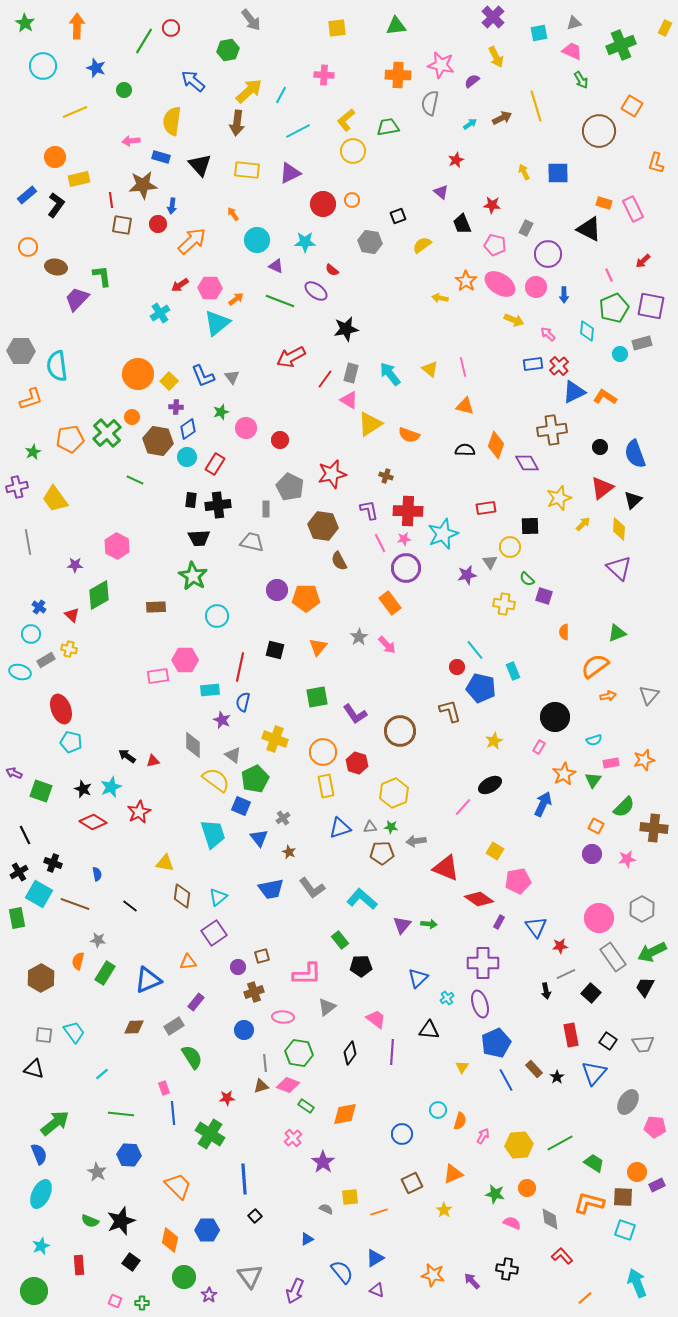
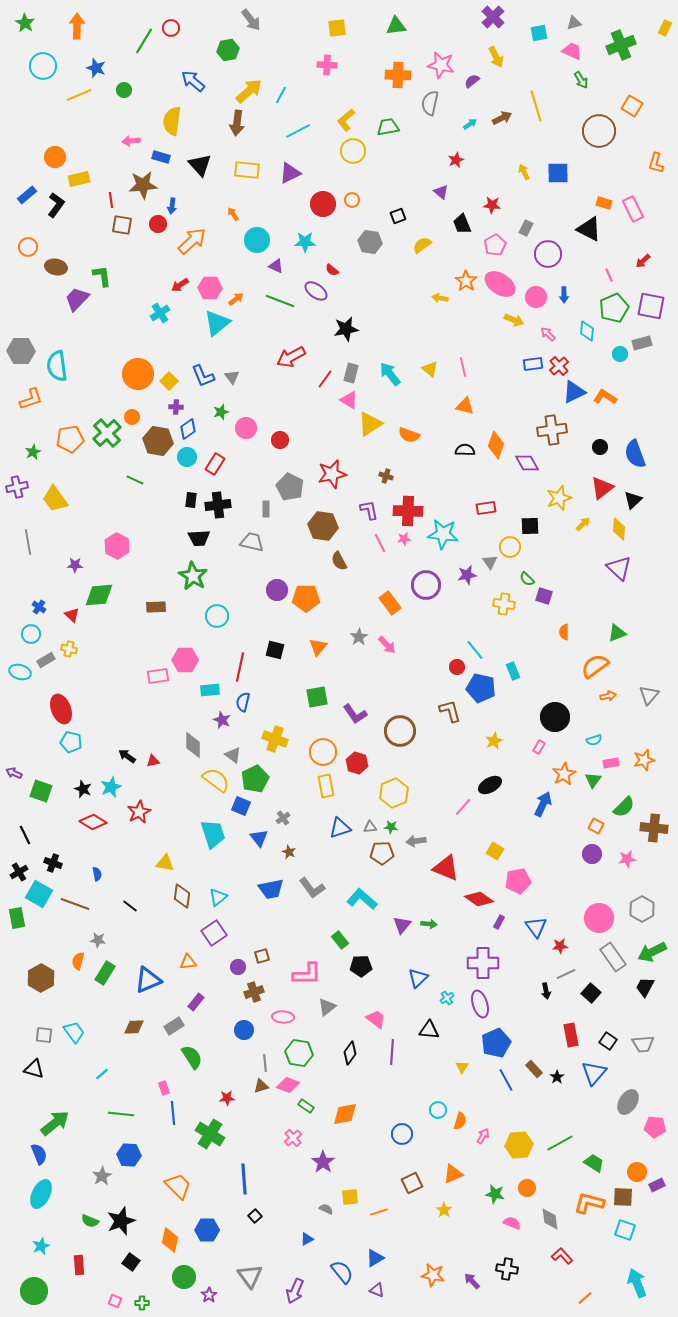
pink cross at (324, 75): moved 3 px right, 10 px up
yellow line at (75, 112): moved 4 px right, 17 px up
pink pentagon at (495, 245): rotated 30 degrees clockwise
pink circle at (536, 287): moved 10 px down
cyan star at (443, 534): rotated 28 degrees clockwise
purple circle at (406, 568): moved 20 px right, 17 px down
green diamond at (99, 595): rotated 24 degrees clockwise
gray star at (97, 1172): moved 5 px right, 4 px down; rotated 12 degrees clockwise
